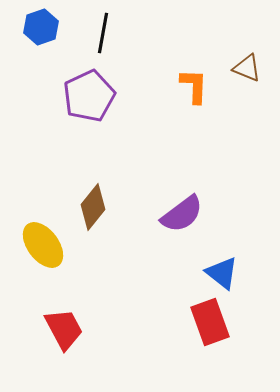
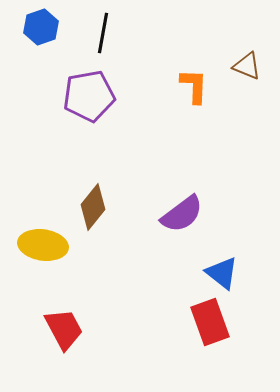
brown triangle: moved 2 px up
purple pentagon: rotated 15 degrees clockwise
yellow ellipse: rotated 45 degrees counterclockwise
